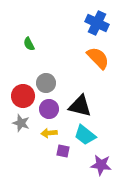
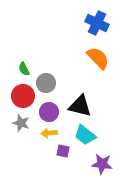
green semicircle: moved 5 px left, 25 px down
purple circle: moved 3 px down
purple star: moved 1 px right, 1 px up
